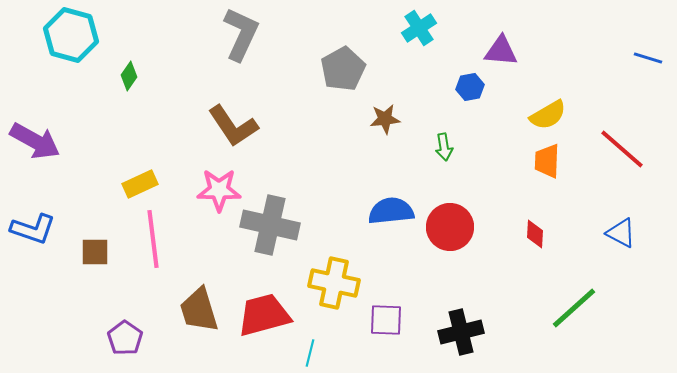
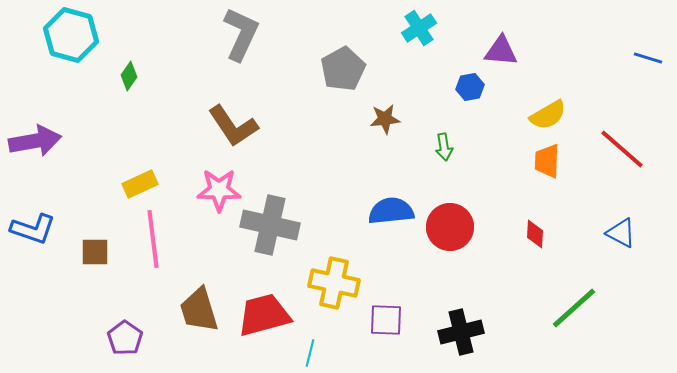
purple arrow: rotated 39 degrees counterclockwise
